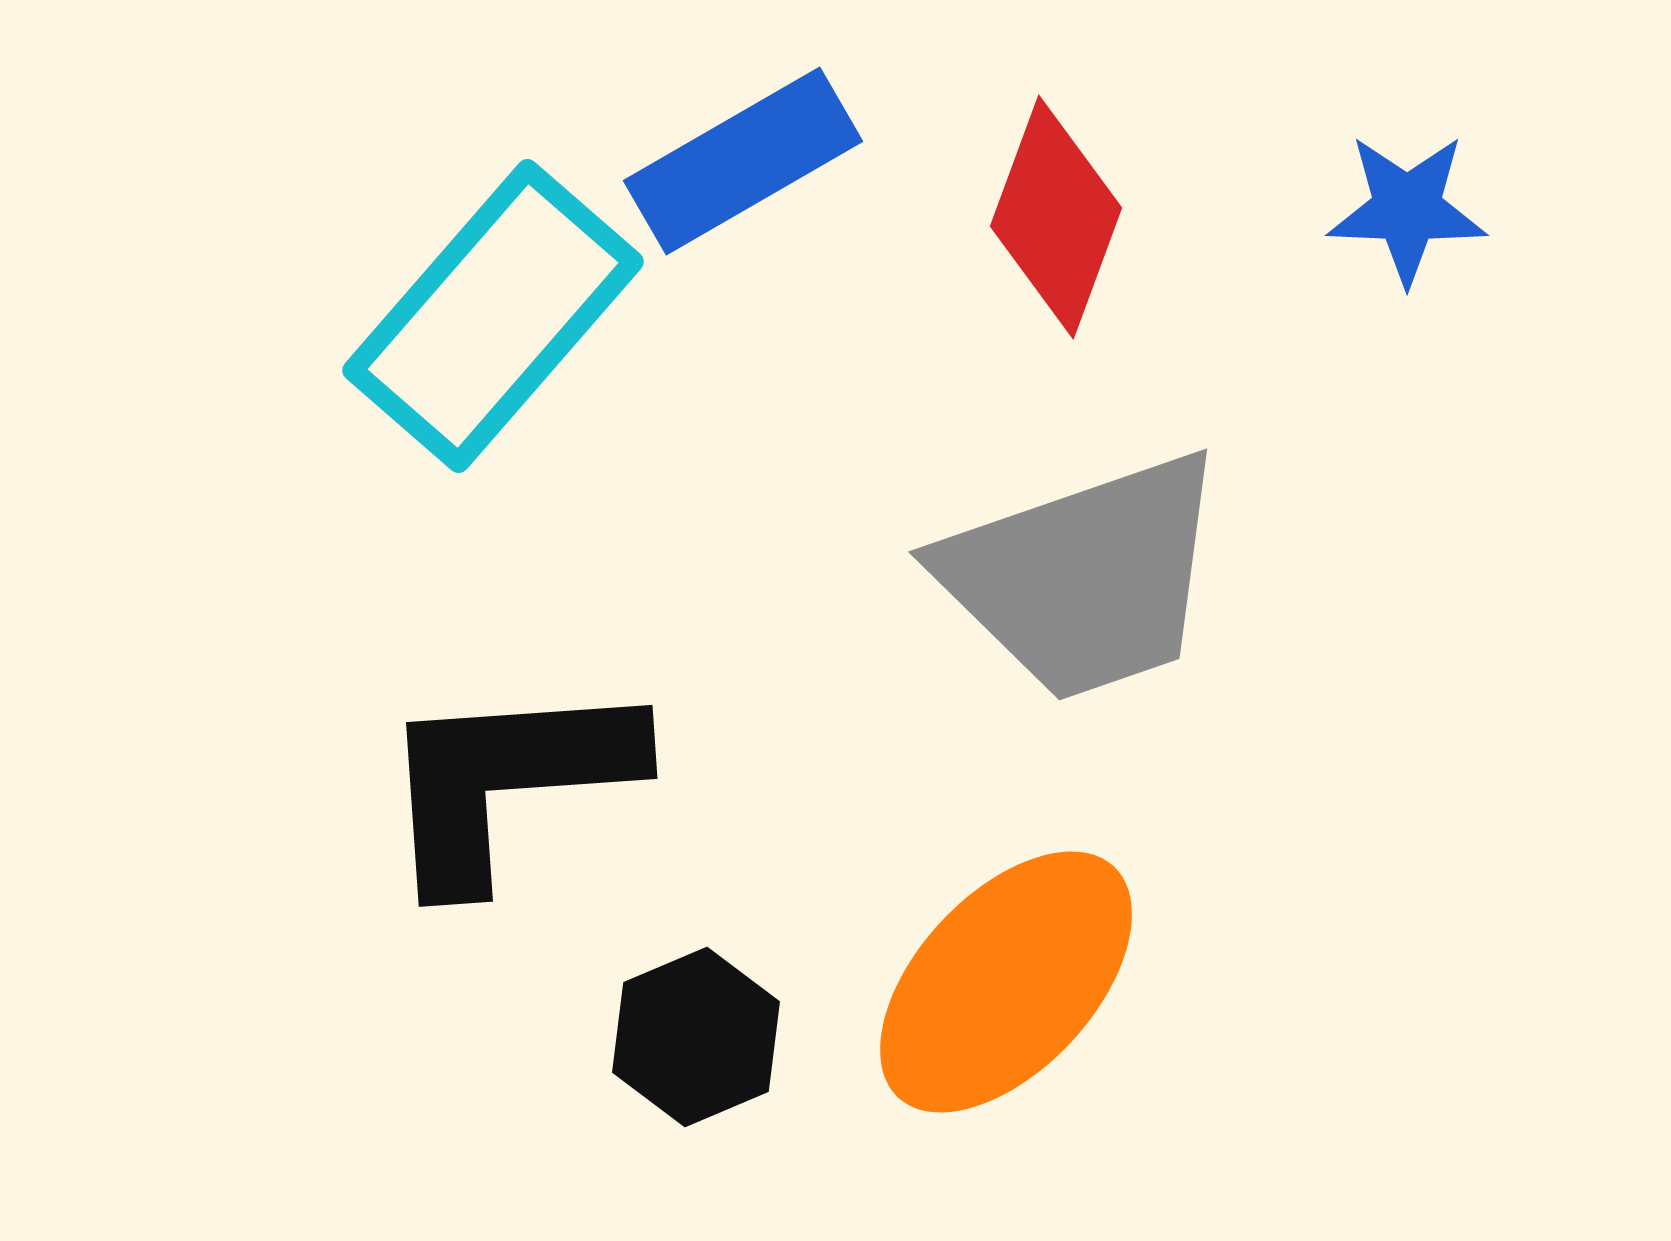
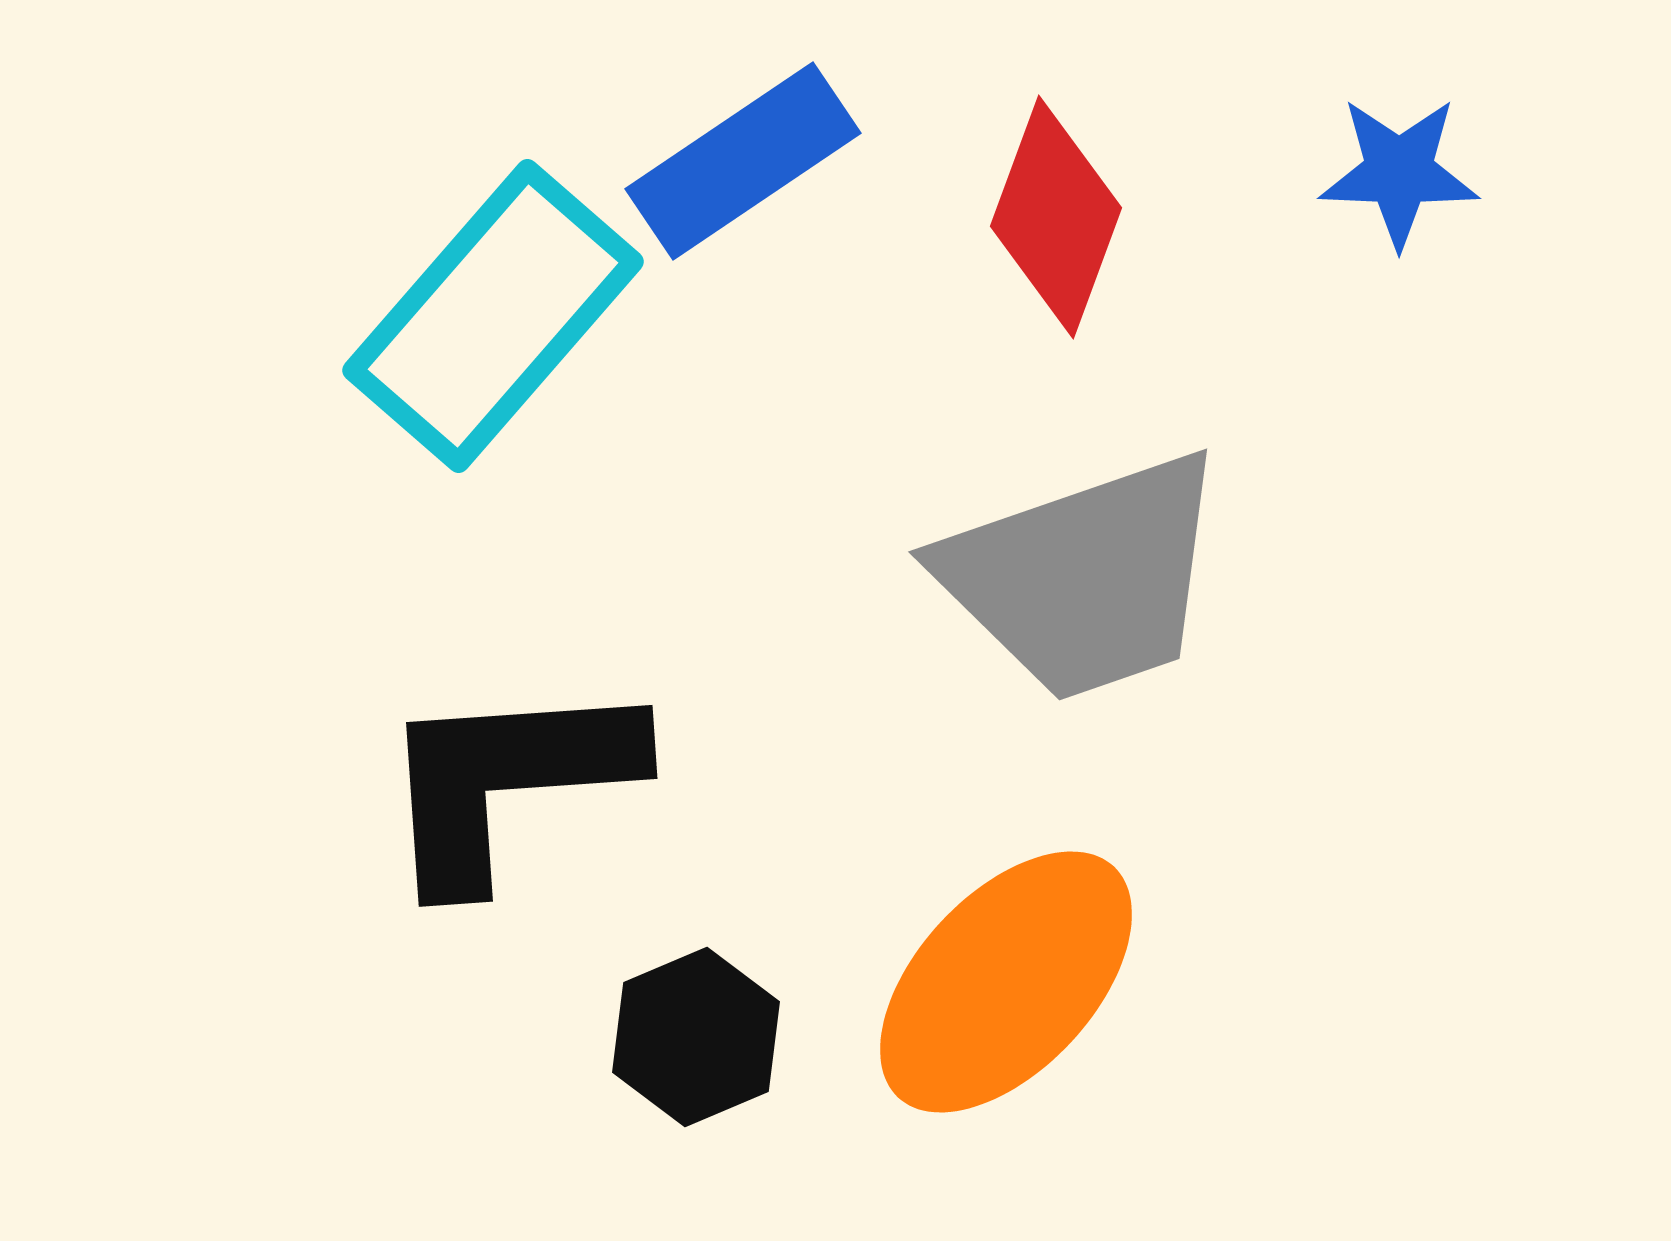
blue rectangle: rotated 4 degrees counterclockwise
blue star: moved 8 px left, 37 px up
